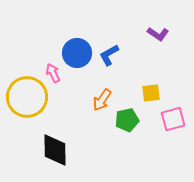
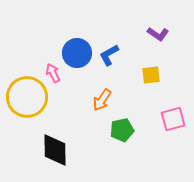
yellow square: moved 18 px up
green pentagon: moved 5 px left, 10 px down
